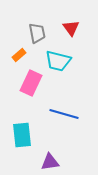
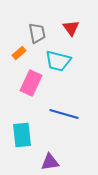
orange rectangle: moved 2 px up
